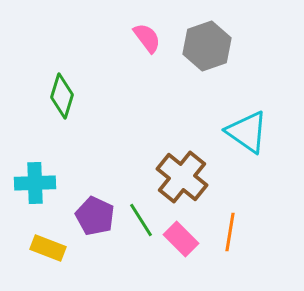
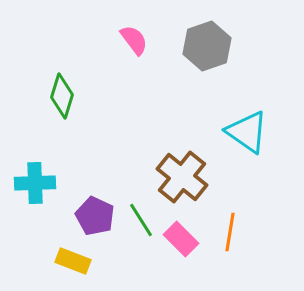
pink semicircle: moved 13 px left, 2 px down
yellow rectangle: moved 25 px right, 13 px down
